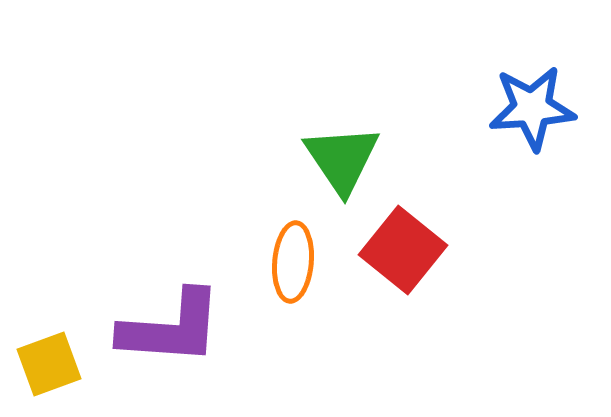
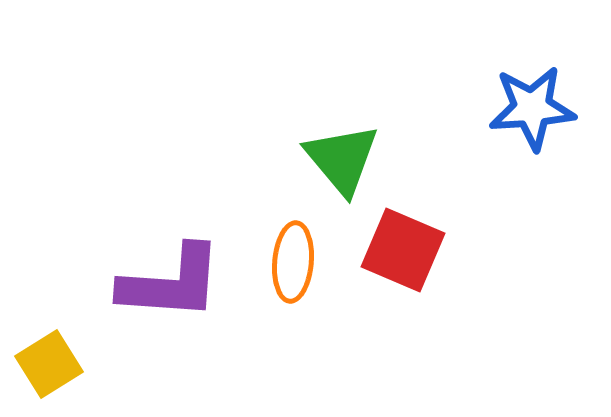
green triangle: rotated 6 degrees counterclockwise
red square: rotated 16 degrees counterclockwise
purple L-shape: moved 45 px up
yellow square: rotated 12 degrees counterclockwise
